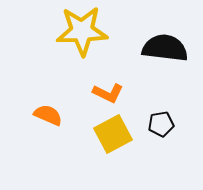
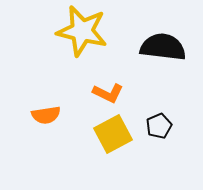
yellow star: rotated 15 degrees clockwise
black semicircle: moved 2 px left, 1 px up
orange semicircle: moved 2 px left; rotated 148 degrees clockwise
black pentagon: moved 2 px left, 2 px down; rotated 15 degrees counterclockwise
